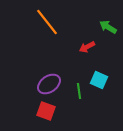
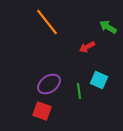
red square: moved 4 px left
